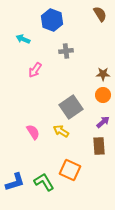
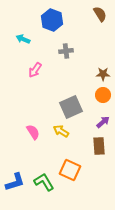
gray square: rotated 10 degrees clockwise
